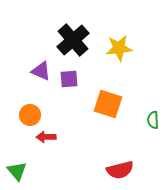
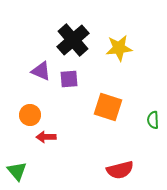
orange square: moved 3 px down
